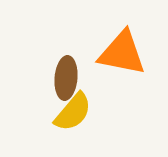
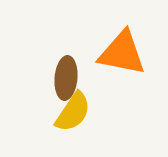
yellow semicircle: rotated 6 degrees counterclockwise
